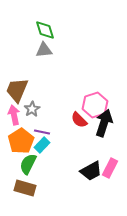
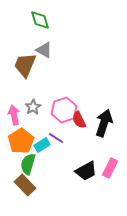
green diamond: moved 5 px left, 10 px up
gray triangle: rotated 36 degrees clockwise
brown trapezoid: moved 8 px right, 25 px up
pink hexagon: moved 31 px left, 5 px down
gray star: moved 1 px right, 2 px up
red semicircle: rotated 18 degrees clockwise
purple line: moved 14 px right, 6 px down; rotated 21 degrees clockwise
cyan rectangle: rotated 14 degrees clockwise
green semicircle: rotated 10 degrees counterclockwise
black trapezoid: moved 5 px left
brown rectangle: moved 3 px up; rotated 30 degrees clockwise
